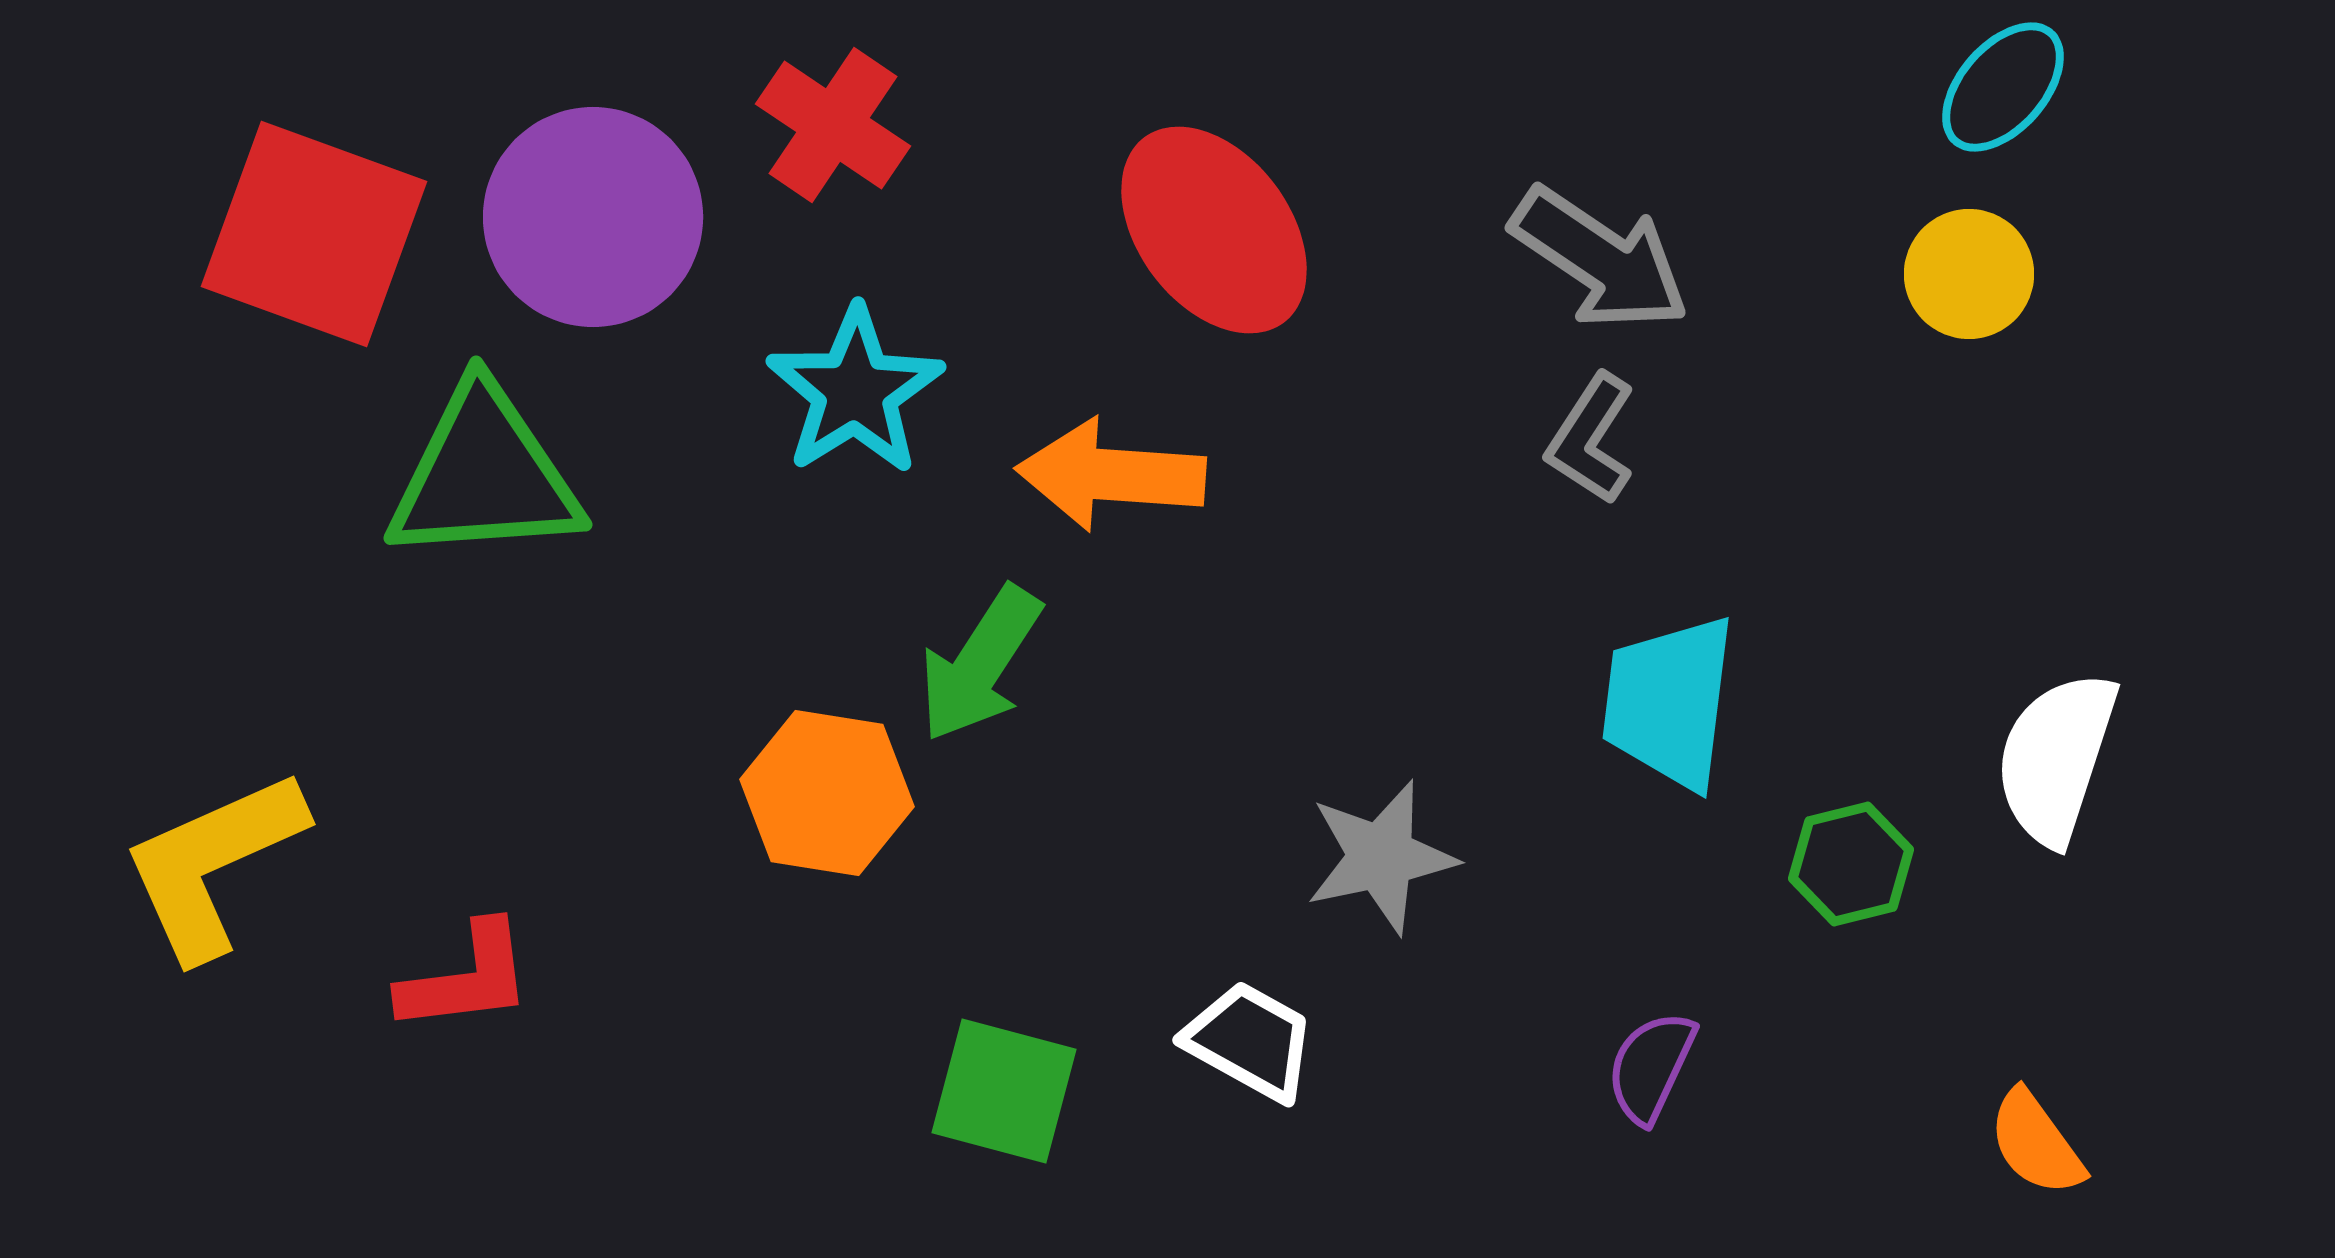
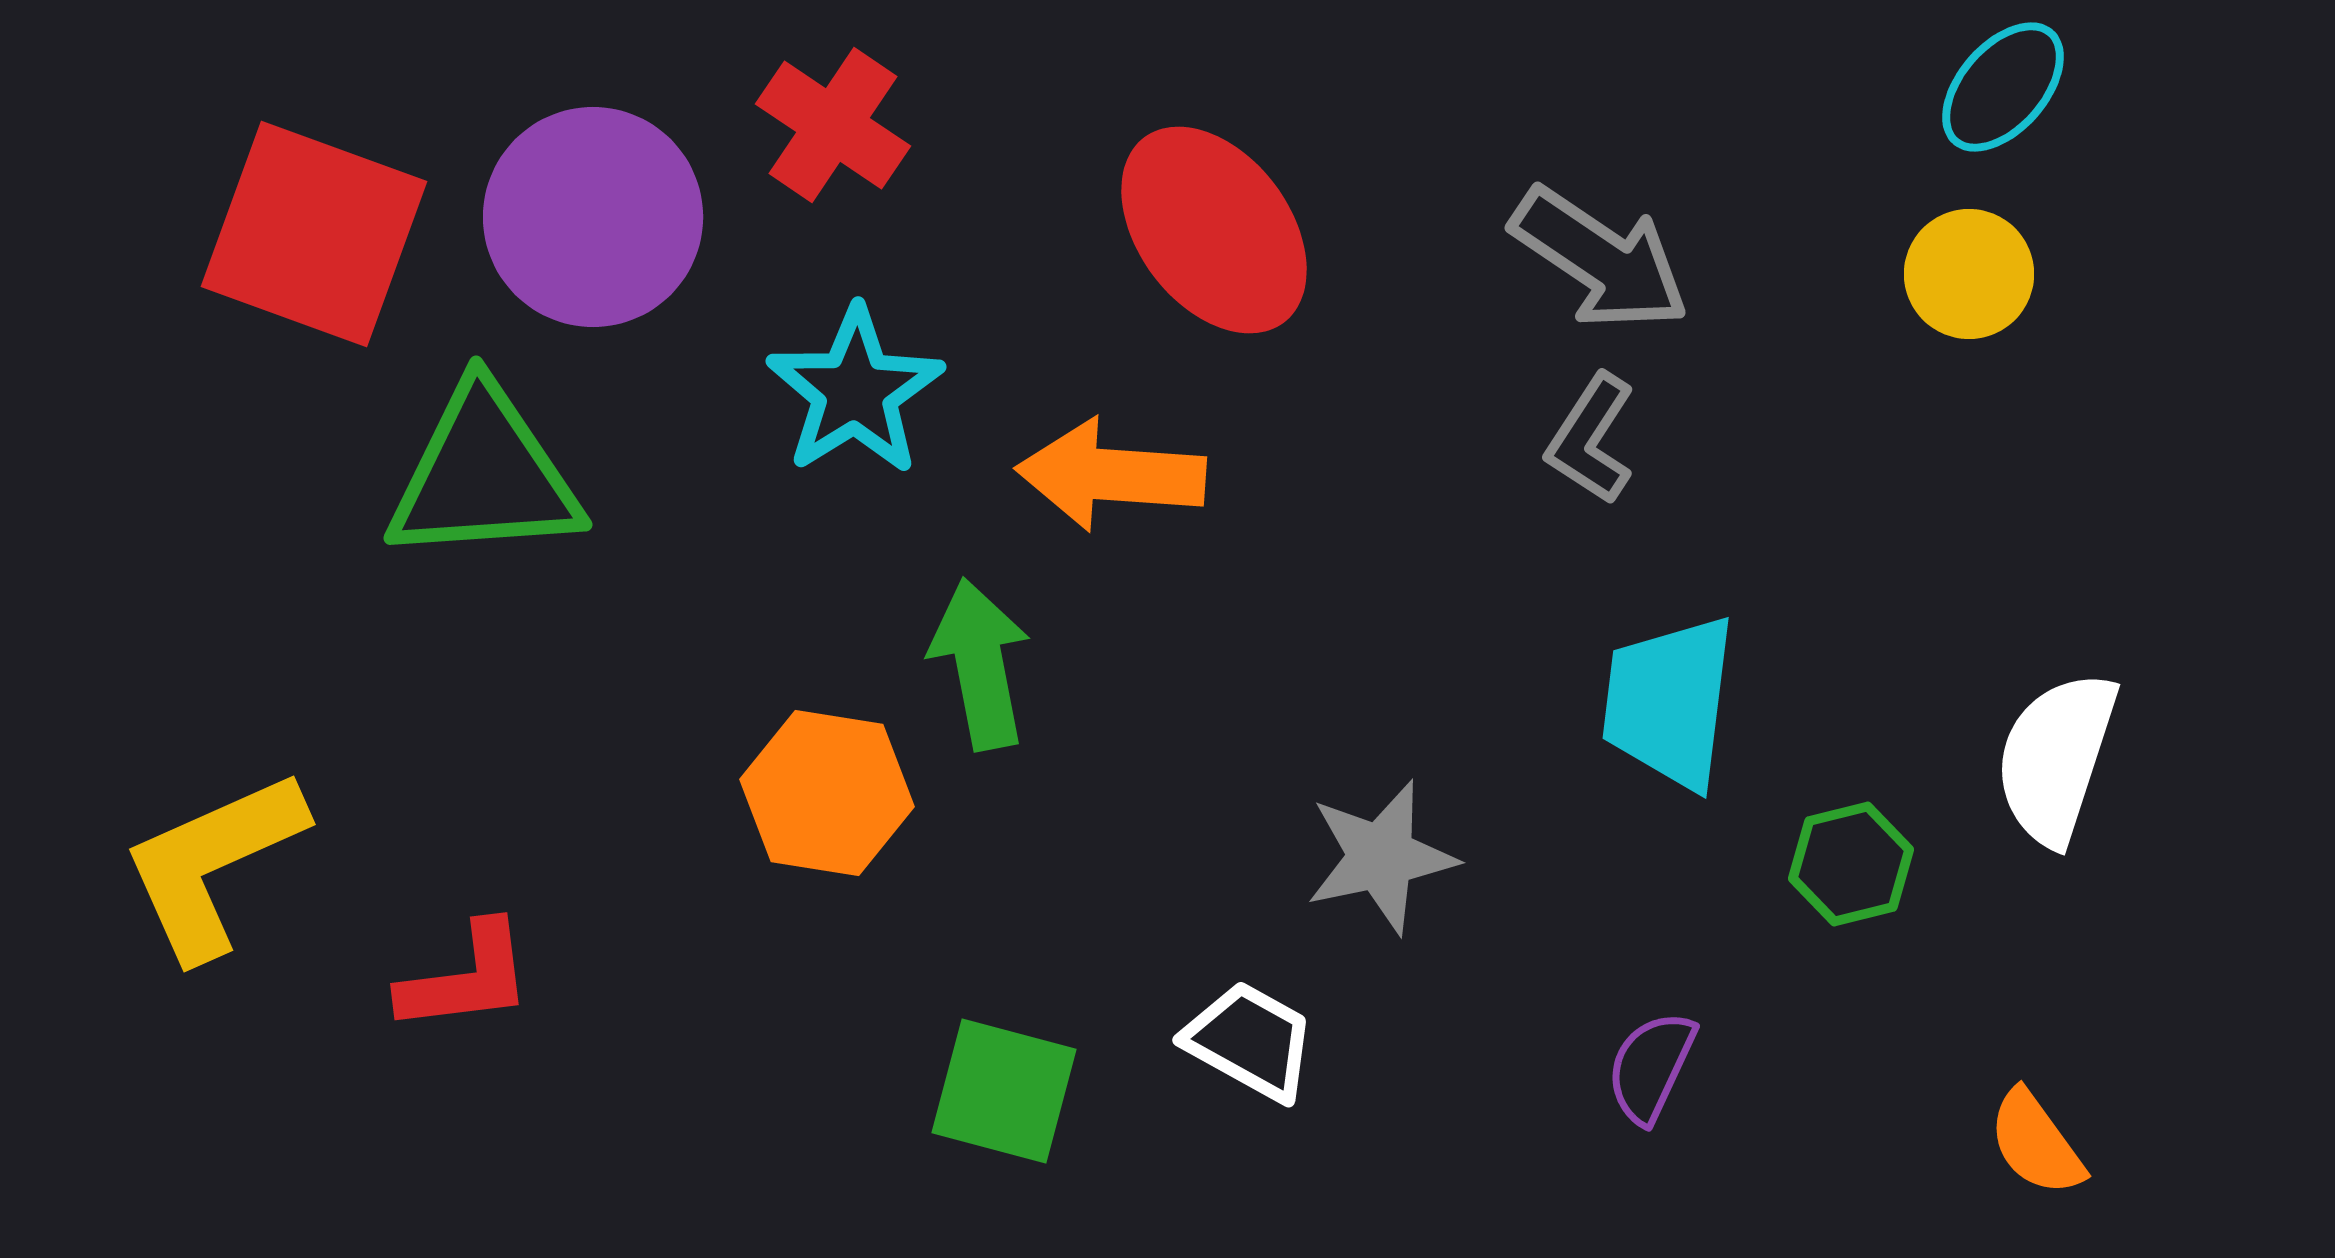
green arrow: rotated 136 degrees clockwise
